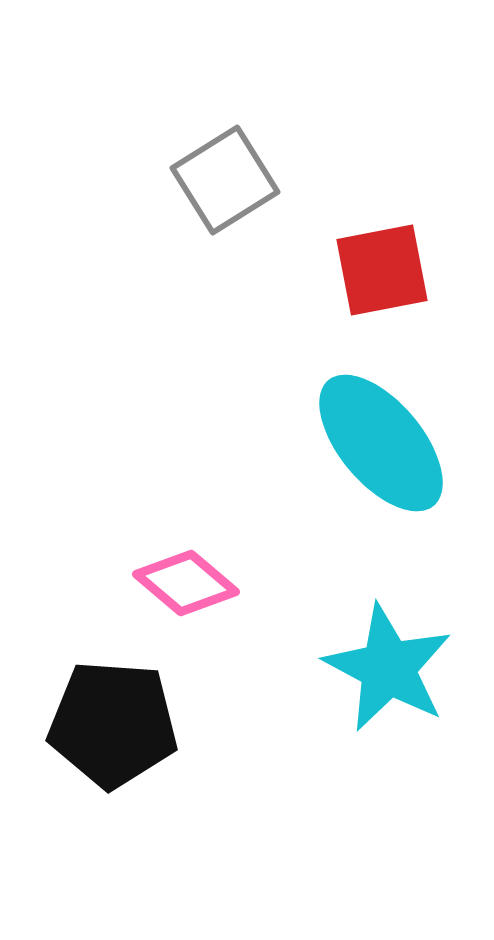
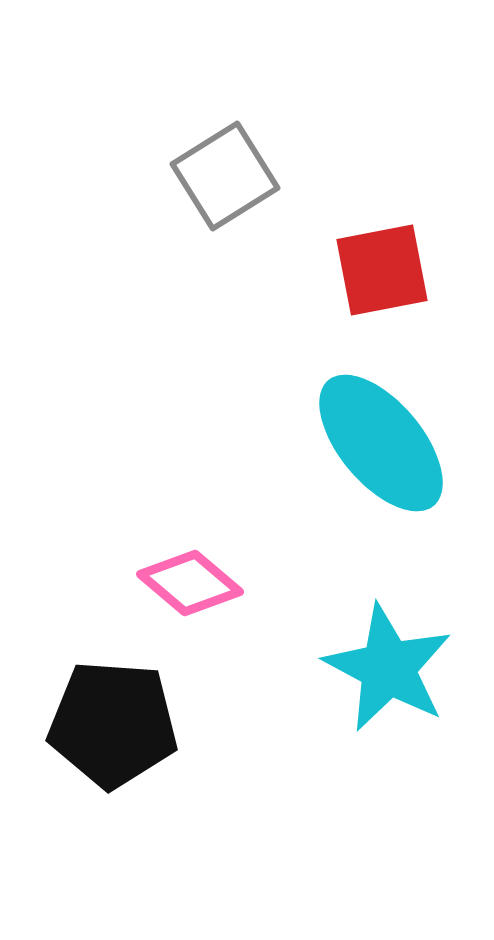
gray square: moved 4 px up
pink diamond: moved 4 px right
